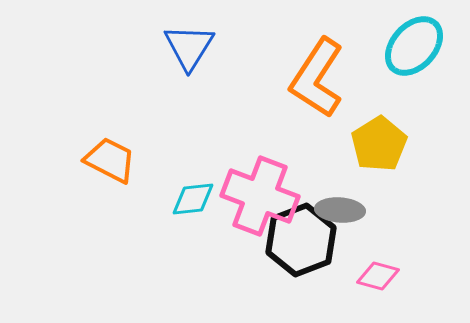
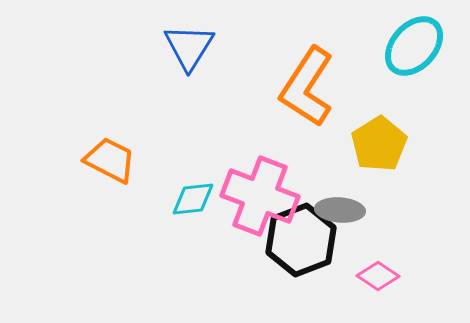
orange L-shape: moved 10 px left, 9 px down
pink diamond: rotated 18 degrees clockwise
